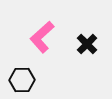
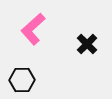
pink L-shape: moved 9 px left, 8 px up
